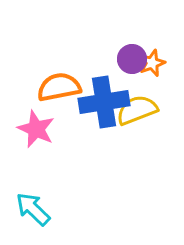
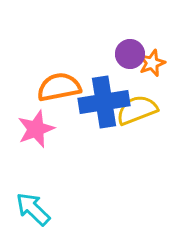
purple circle: moved 2 px left, 5 px up
pink star: rotated 27 degrees clockwise
